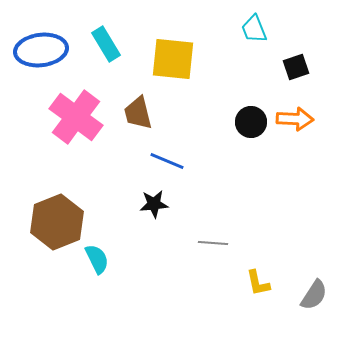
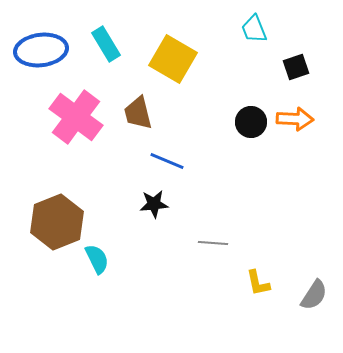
yellow square: rotated 24 degrees clockwise
